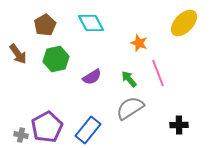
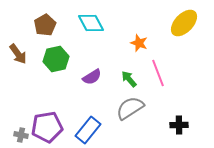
purple pentagon: rotated 20 degrees clockwise
